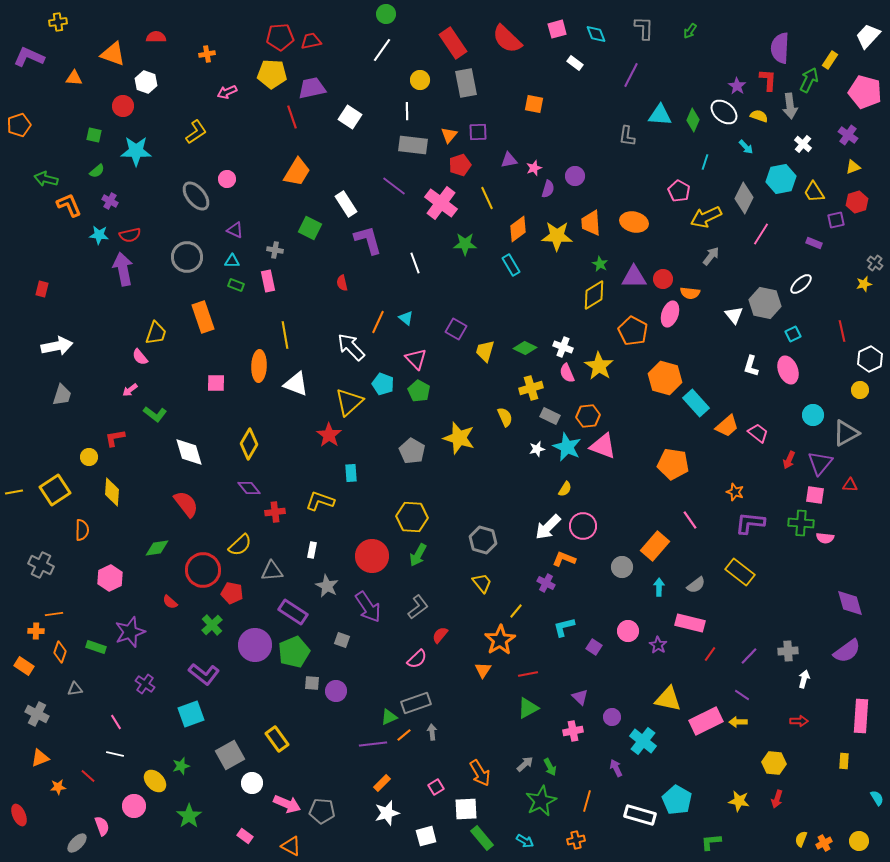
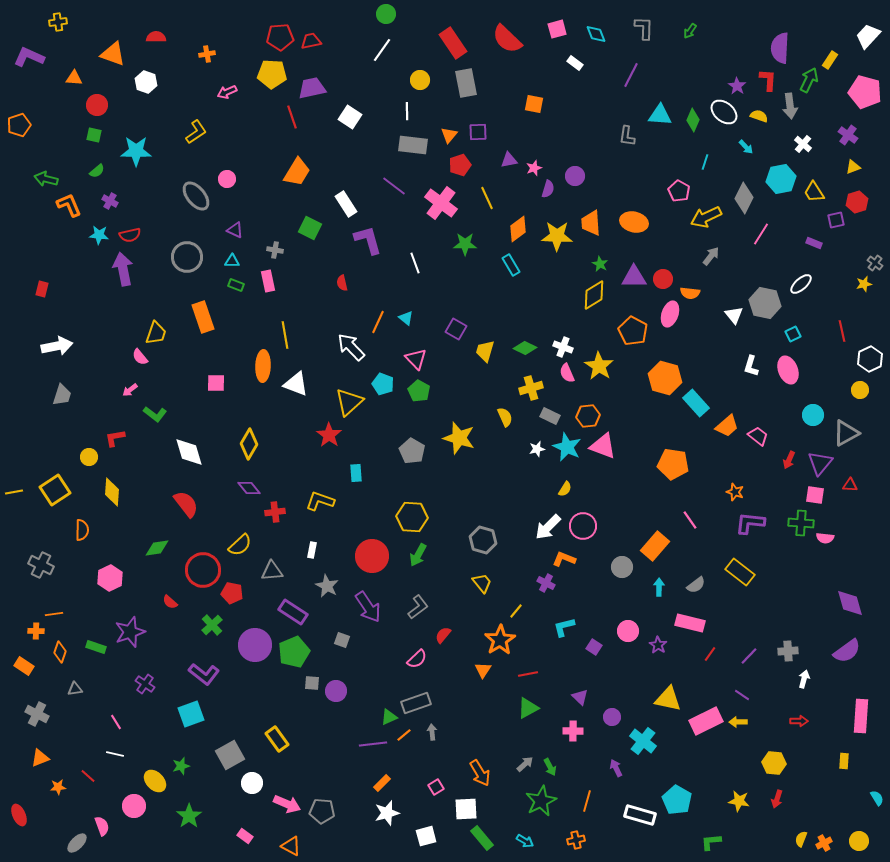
red circle at (123, 106): moved 26 px left, 1 px up
orange ellipse at (259, 366): moved 4 px right
pink trapezoid at (758, 433): moved 3 px down
cyan rectangle at (351, 473): moved 5 px right
red semicircle at (440, 635): moved 3 px right
pink cross at (573, 731): rotated 12 degrees clockwise
